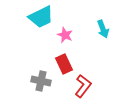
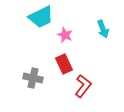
gray cross: moved 8 px left, 3 px up
